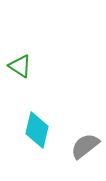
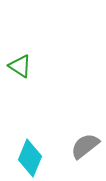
cyan diamond: moved 7 px left, 28 px down; rotated 9 degrees clockwise
